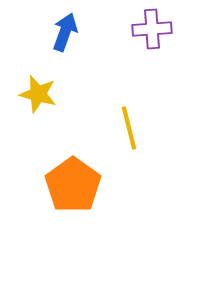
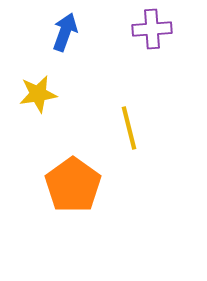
yellow star: rotated 24 degrees counterclockwise
